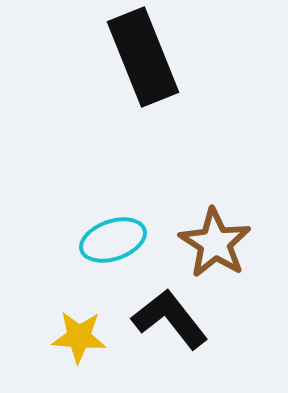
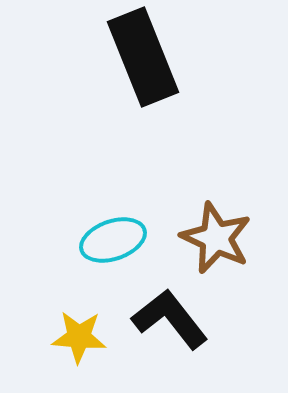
brown star: moved 1 px right, 5 px up; rotated 8 degrees counterclockwise
